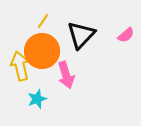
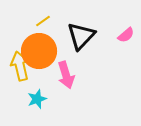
yellow line: rotated 21 degrees clockwise
black triangle: moved 1 px down
orange circle: moved 3 px left
